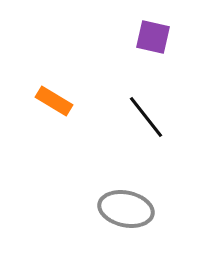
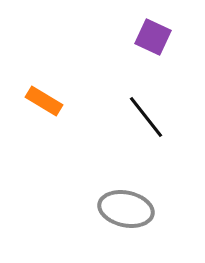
purple square: rotated 12 degrees clockwise
orange rectangle: moved 10 px left
